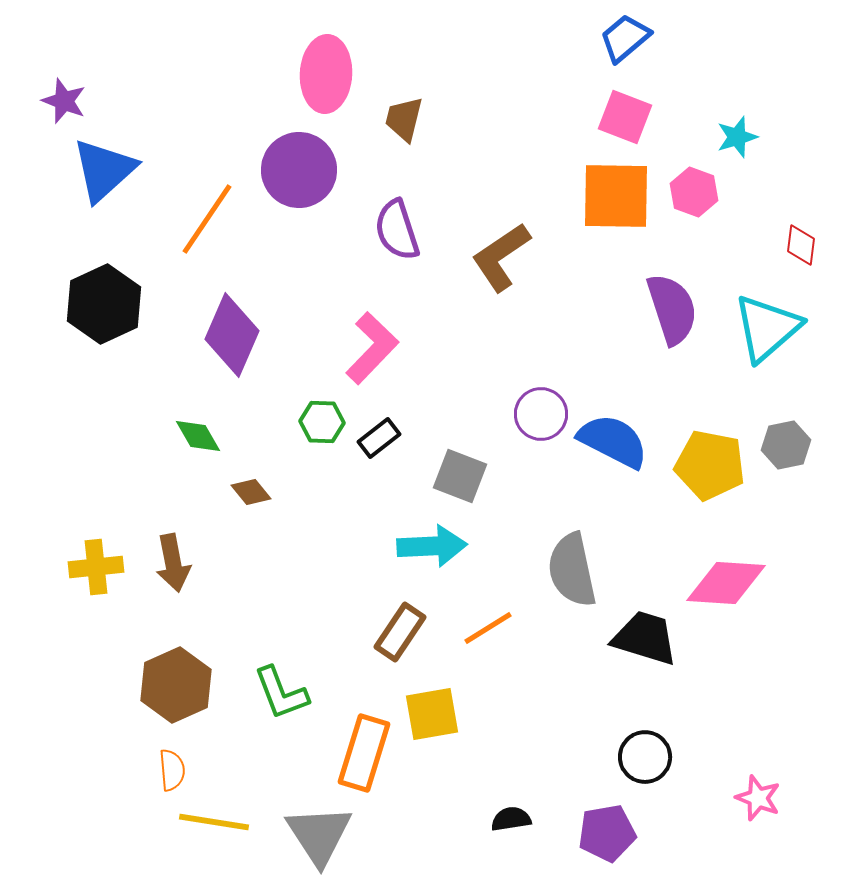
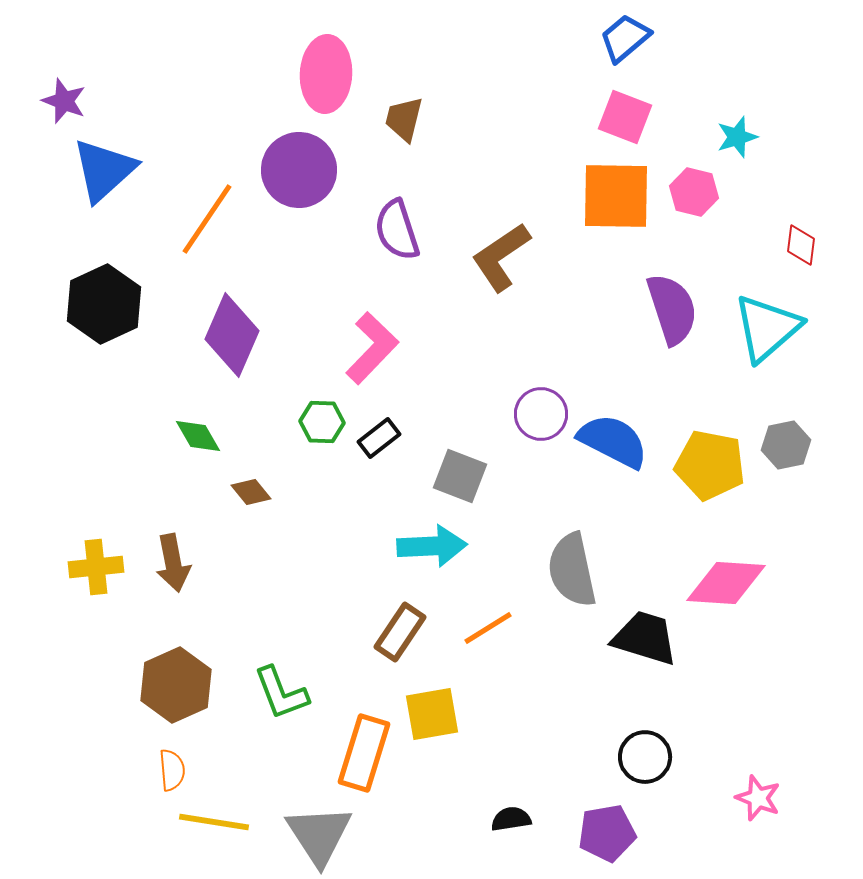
pink hexagon at (694, 192): rotated 6 degrees counterclockwise
